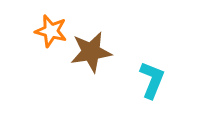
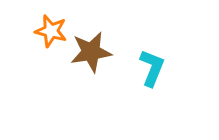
cyan L-shape: moved 12 px up
